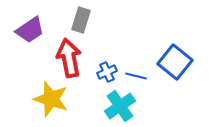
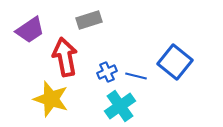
gray rectangle: moved 8 px right; rotated 55 degrees clockwise
red arrow: moved 4 px left, 1 px up
